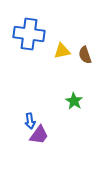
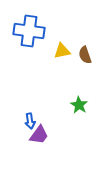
blue cross: moved 3 px up
green star: moved 5 px right, 4 px down
